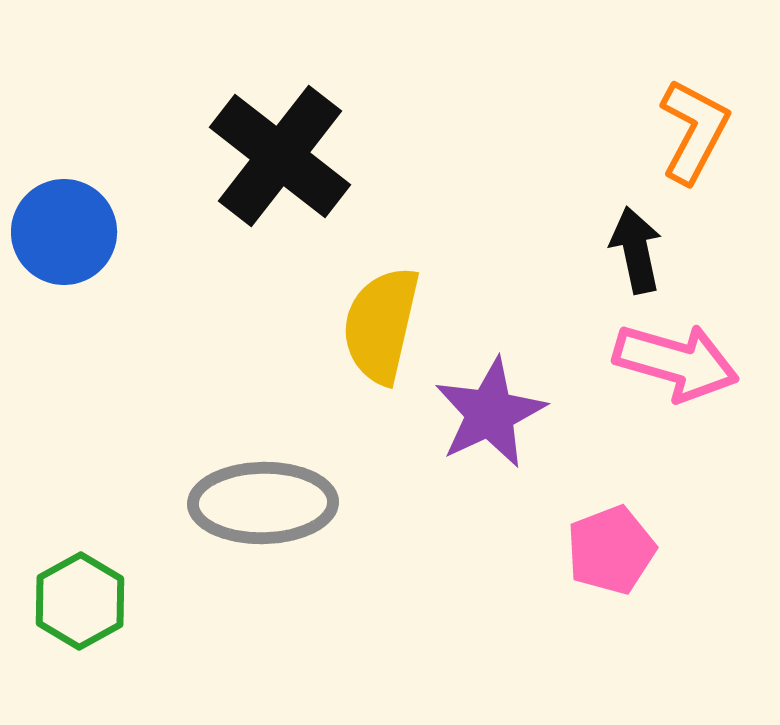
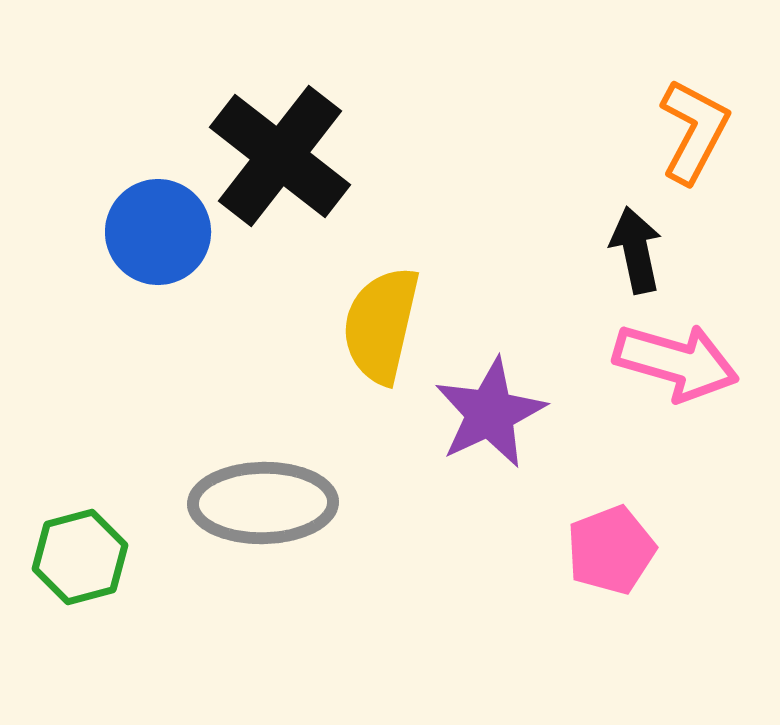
blue circle: moved 94 px right
green hexagon: moved 44 px up; rotated 14 degrees clockwise
